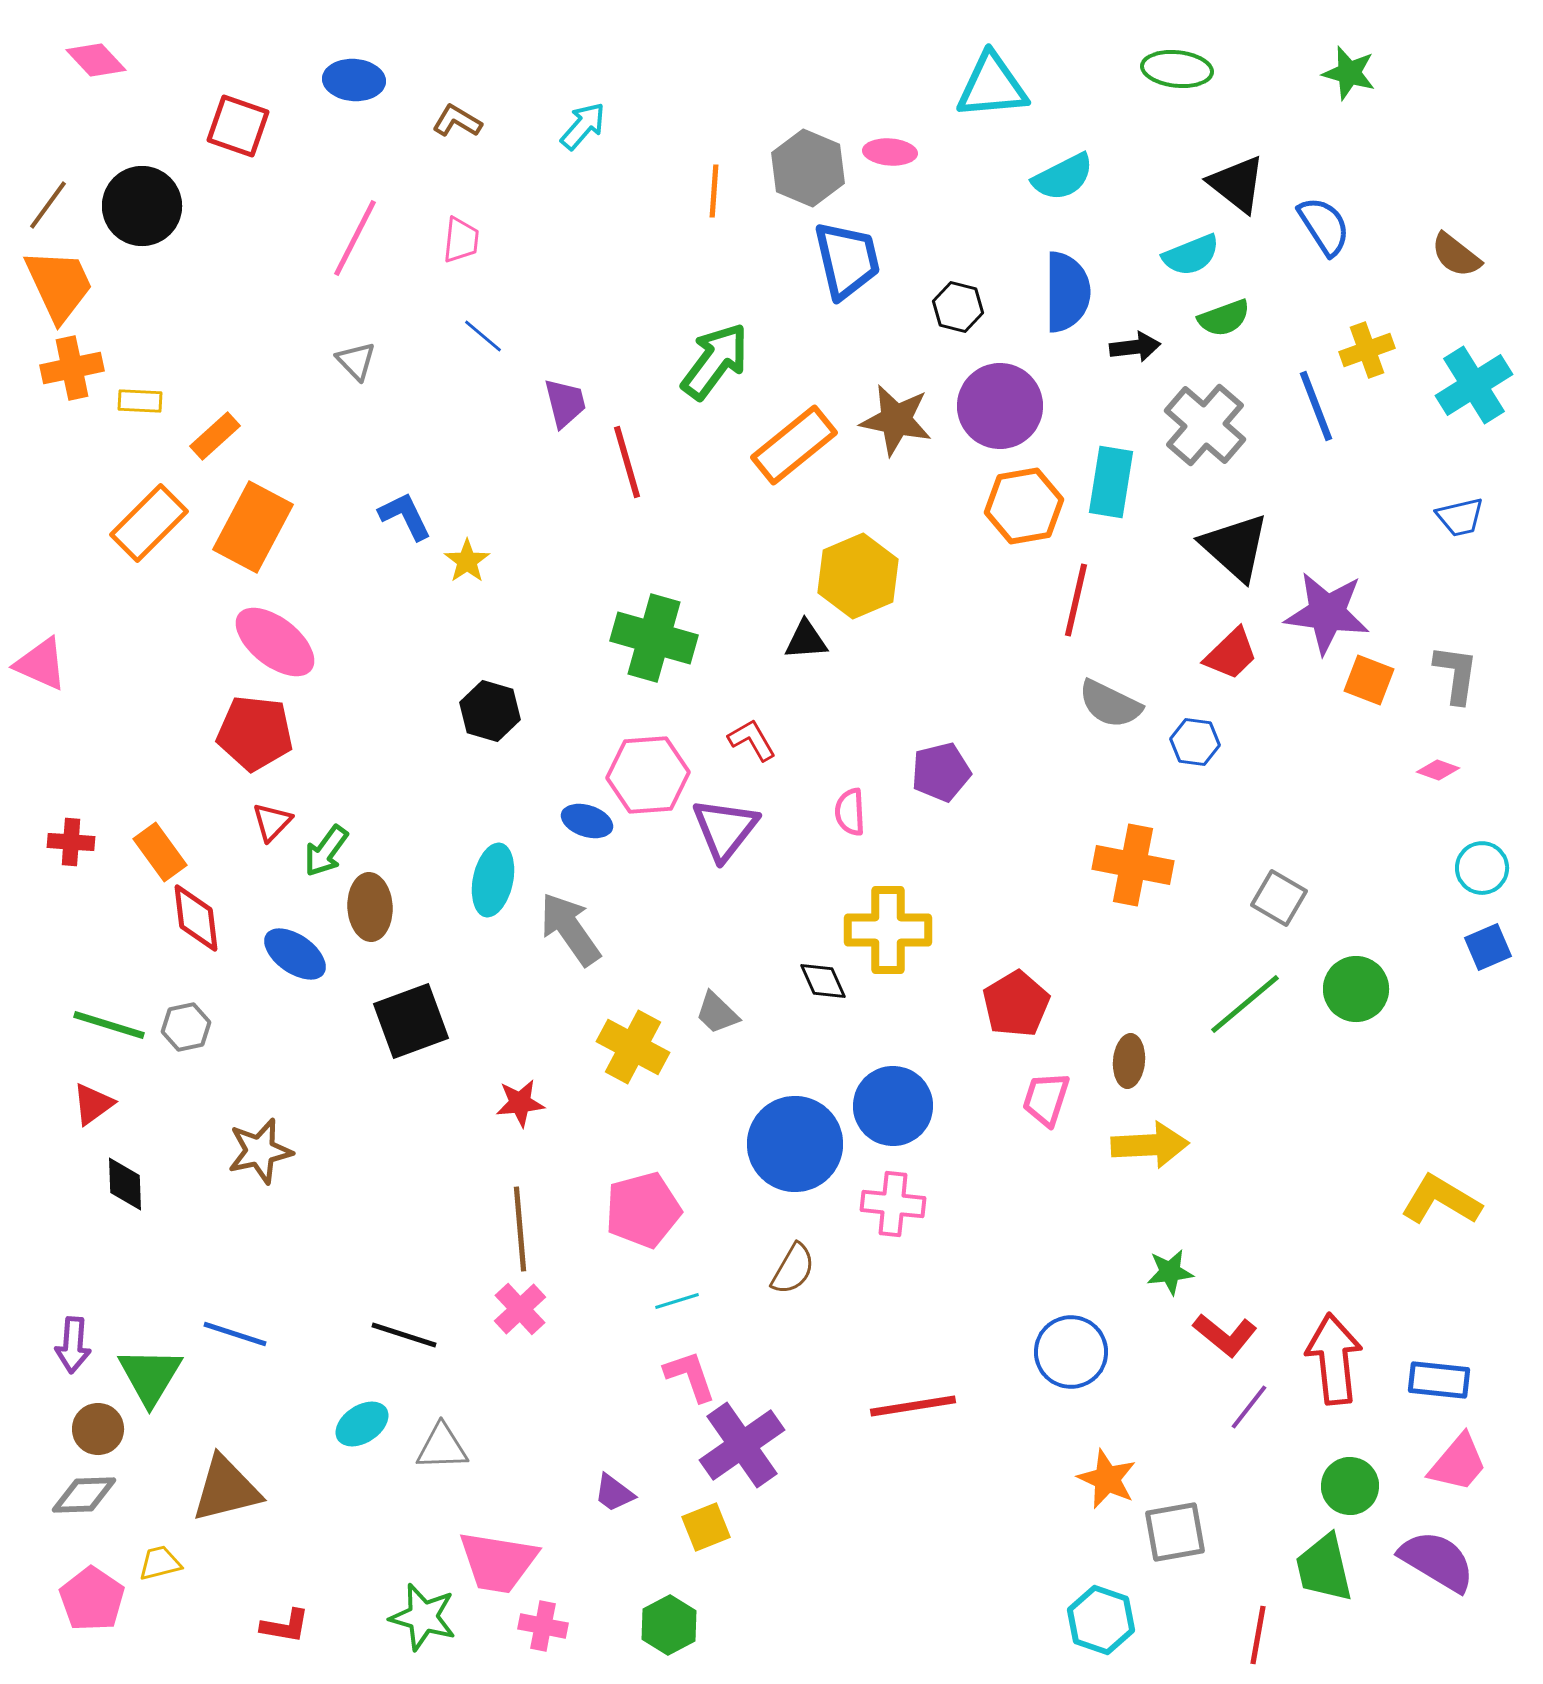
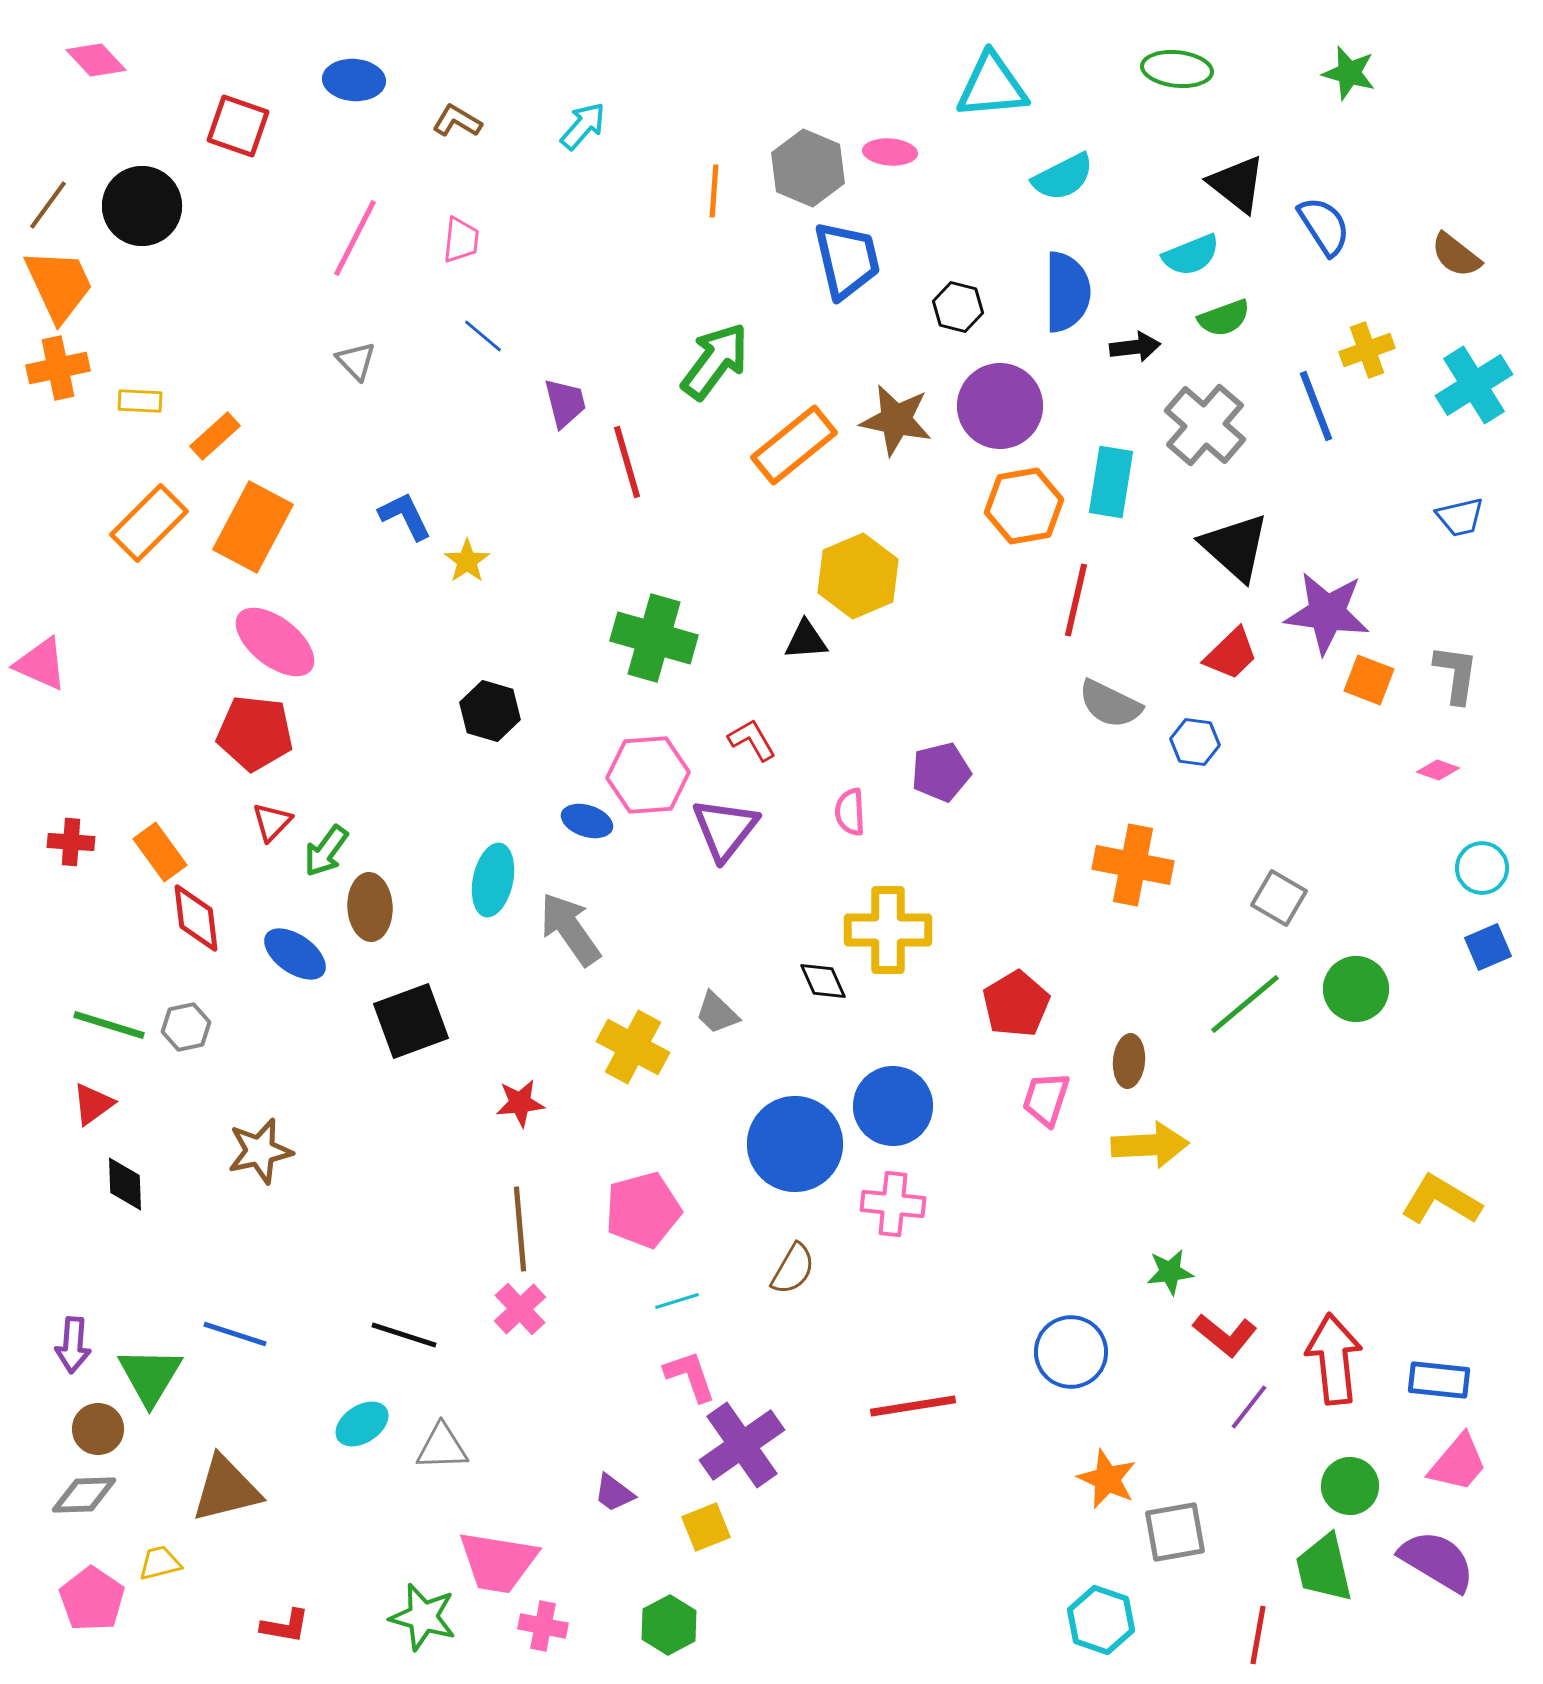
orange cross at (72, 368): moved 14 px left
